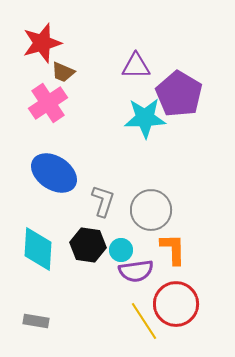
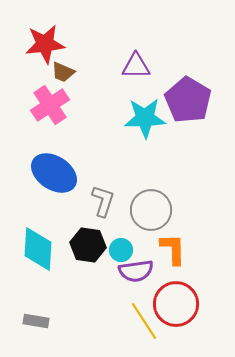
red star: moved 3 px right, 1 px down; rotated 9 degrees clockwise
purple pentagon: moved 9 px right, 6 px down
pink cross: moved 2 px right, 2 px down
